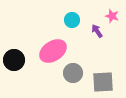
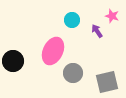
pink ellipse: rotated 32 degrees counterclockwise
black circle: moved 1 px left, 1 px down
gray square: moved 4 px right; rotated 10 degrees counterclockwise
